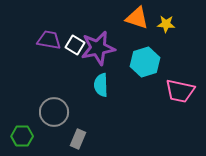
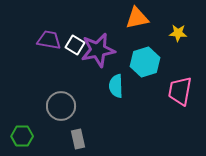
orange triangle: rotated 30 degrees counterclockwise
yellow star: moved 12 px right, 9 px down
purple star: moved 2 px down
cyan semicircle: moved 15 px right, 1 px down
pink trapezoid: rotated 88 degrees clockwise
gray circle: moved 7 px right, 6 px up
gray rectangle: rotated 36 degrees counterclockwise
